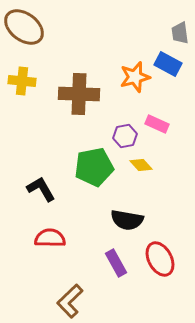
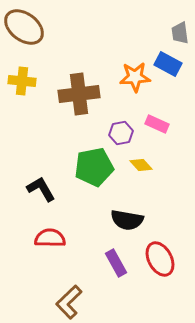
orange star: rotated 12 degrees clockwise
brown cross: rotated 9 degrees counterclockwise
purple hexagon: moved 4 px left, 3 px up
brown L-shape: moved 1 px left, 1 px down
